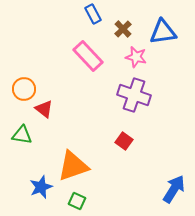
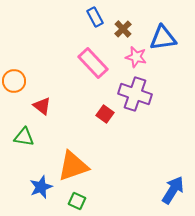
blue rectangle: moved 2 px right, 3 px down
blue triangle: moved 6 px down
pink rectangle: moved 5 px right, 7 px down
orange circle: moved 10 px left, 8 px up
purple cross: moved 1 px right, 1 px up
red triangle: moved 2 px left, 3 px up
green triangle: moved 2 px right, 2 px down
red square: moved 19 px left, 27 px up
blue arrow: moved 1 px left, 1 px down
